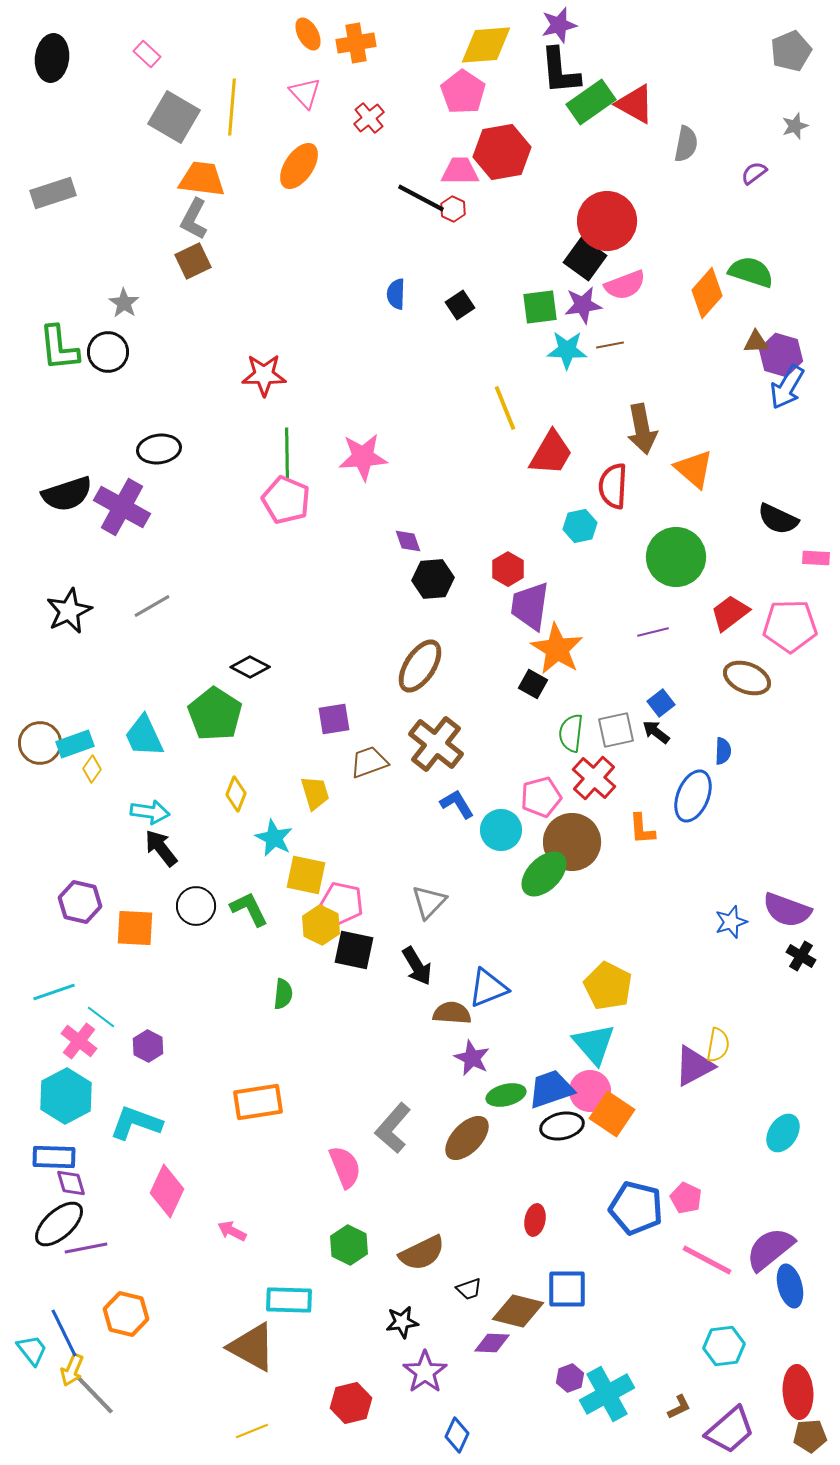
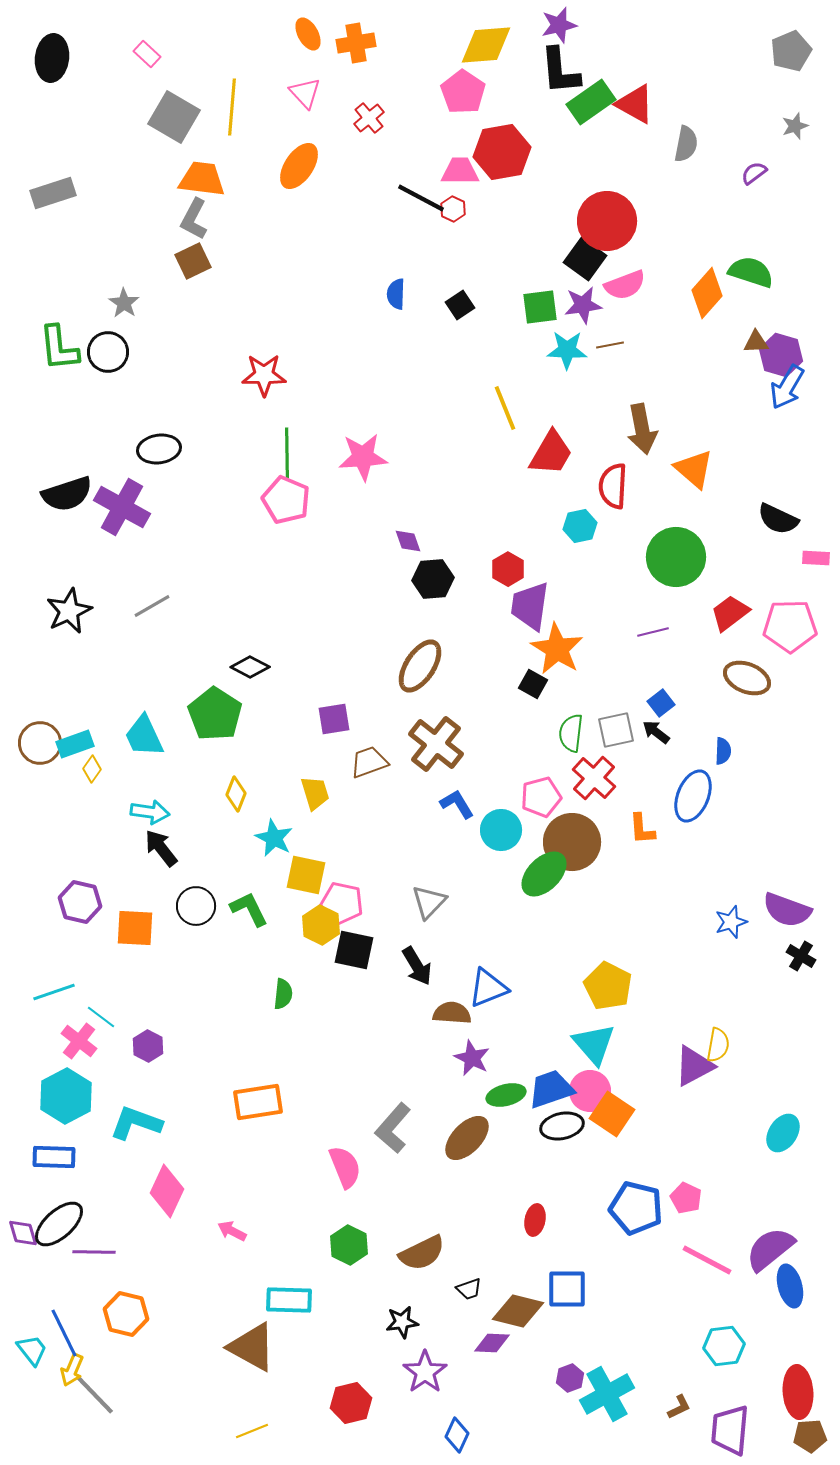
purple diamond at (71, 1183): moved 48 px left, 50 px down
purple line at (86, 1248): moved 8 px right, 4 px down; rotated 12 degrees clockwise
purple trapezoid at (730, 1430): rotated 136 degrees clockwise
